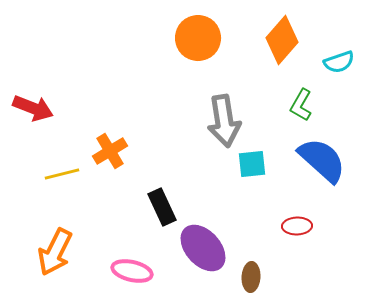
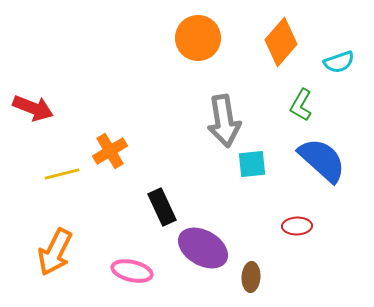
orange diamond: moved 1 px left, 2 px down
purple ellipse: rotated 18 degrees counterclockwise
